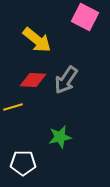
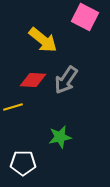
yellow arrow: moved 6 px right
